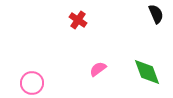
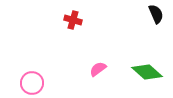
red cross: moved 5 px left; rotated 18 degrees counterclockwise
green diamond: rotated 28 degrees counterclockwise
